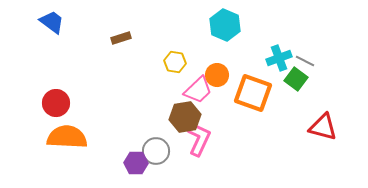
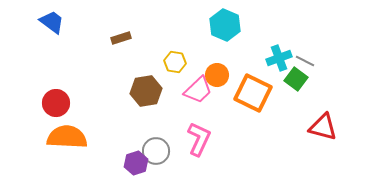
orange square: rotated 6 degrees clockwise
brown hexagon: moved 39 px left, 26 px up
purple hexagon: rotated 20 degrees counterclockwise
